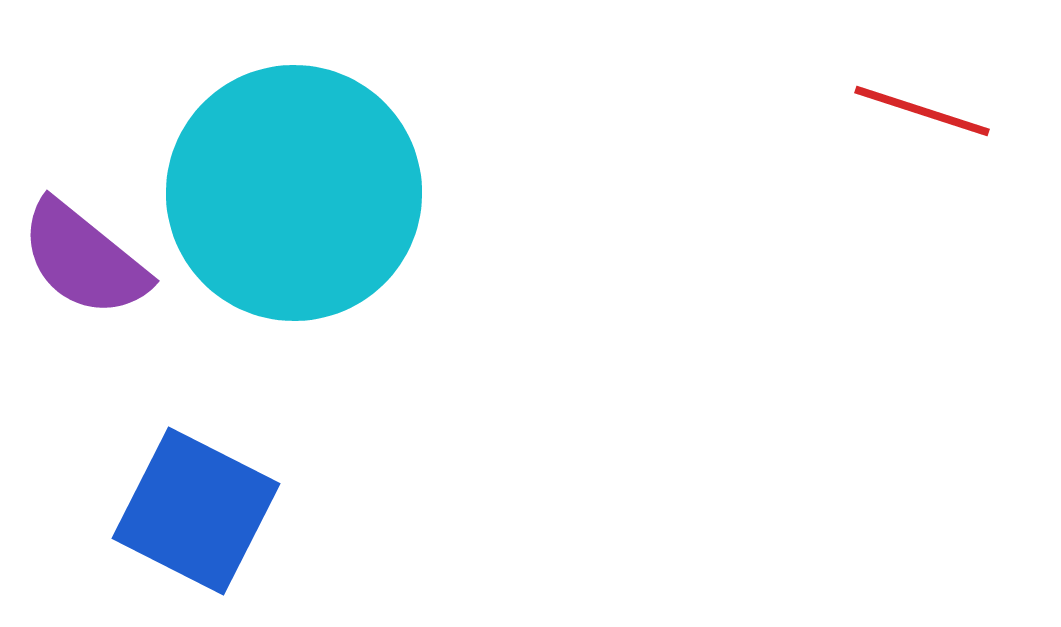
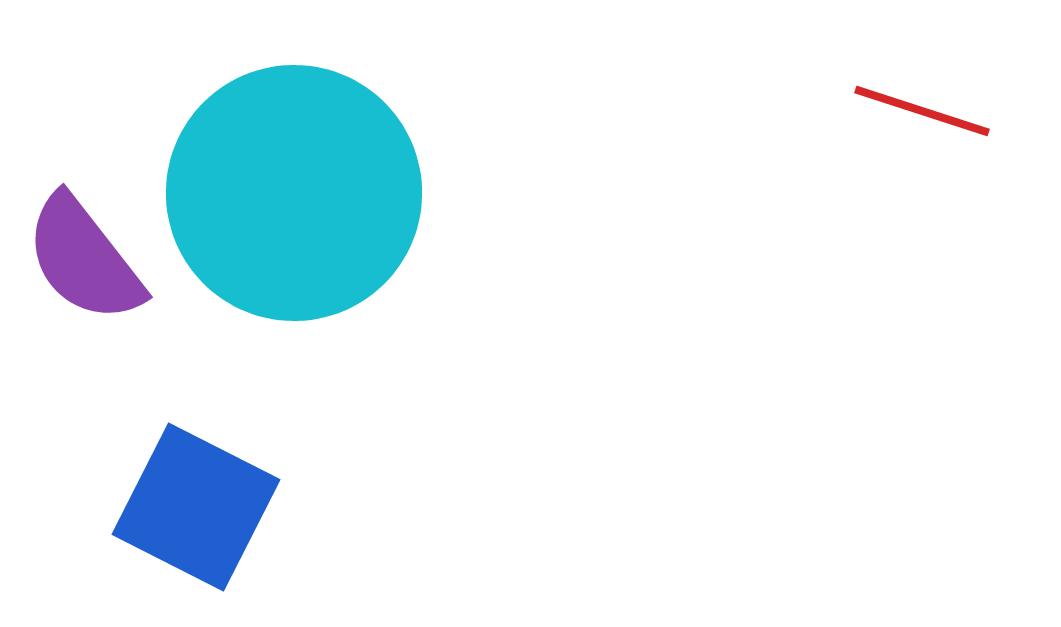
purple semicircle: rotated 13 degrees clockwise
blue square: moved 4 px up
